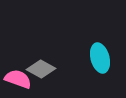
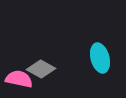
pink semicircle: moved 1 px right; rotated 8 degrees counterclockwise
